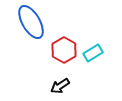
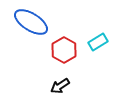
blue ellipse: rotated 28 degrees counterclockwise
cyan rectangle: moved 5 px right, 11 px up
